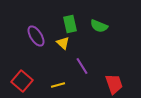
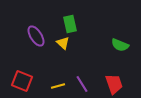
green semicircle: moved 21 px right, 19 px down
purple line: moved 18 px down
red square: rotated 20 degrees counterclockwise
yellow line: moved 1 px down
